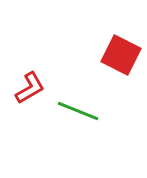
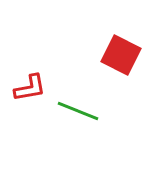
red L-shape: rotated 20 degrees clockwise
